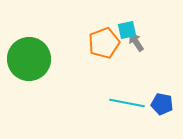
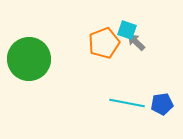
cyan square: rotated 30 degrees clockwise
gray arrow: rotated 12 degrees counterclockwise
blue pentagon: rotated 20 degrees counterclockwise
